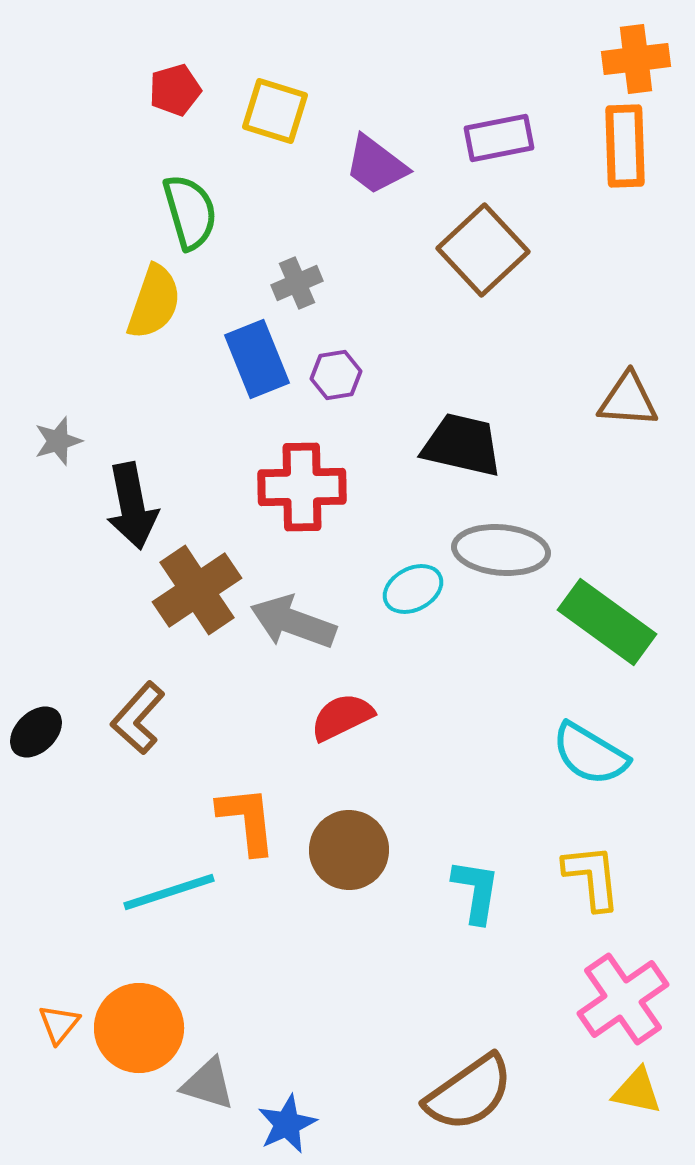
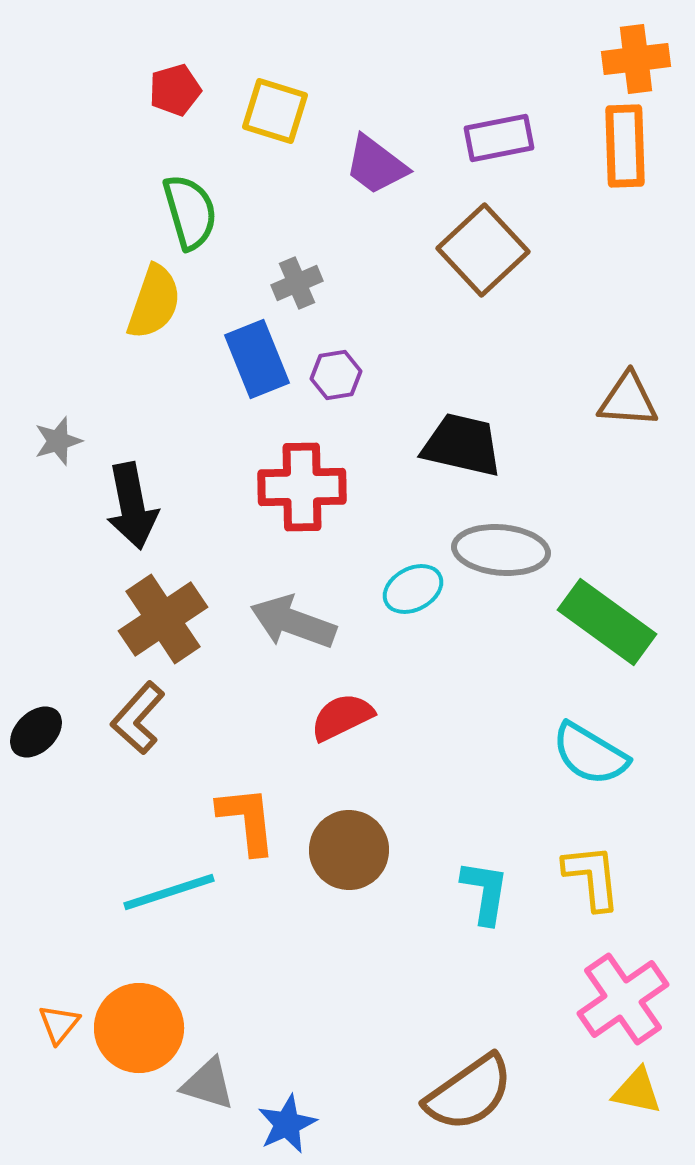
brown cross: moved 34 px left, 29 px down
cyan L-shape: moved 9 px right, 1 px down
